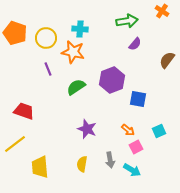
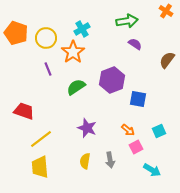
orange cross: moved 4 px right
cyan cross: moved 2 px right; rotated 35 degrees counterclockwise
orange pentagon: moved 1 px right
purple semicircle: rotated 96 degrees counterclockwise
orange star: rotated 25 degrees clockwise
purple star: moved 1 px up
yellow line: moved 26 px right, 5 px up
yellow semicircle: moved 3 px right, 3 px up
cyan arrow: moved 20 px right
